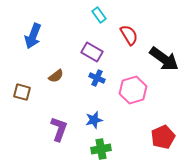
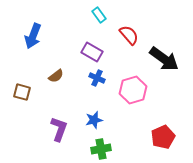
red semicircle: rotated 10 degrees counterclockwise
